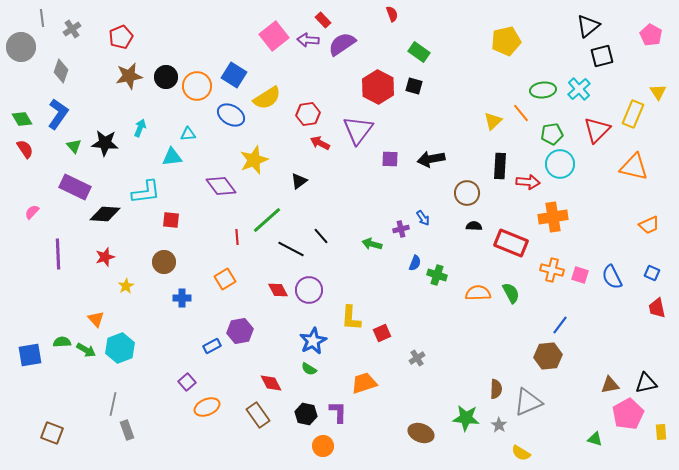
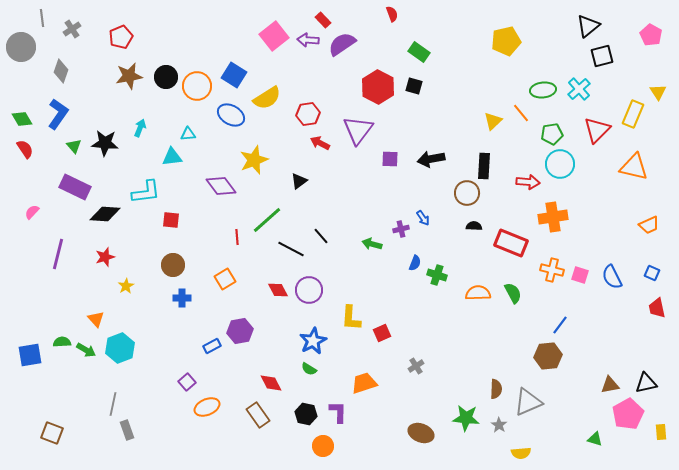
black rectangle at (500, 166): moved 16 px left
purple line at (58, 254): rotated 16 degrees clockwise
brown circle at (164, 262): moved 9 px right, 3 px down
green semicircle at (511, 293): moved 2 px right
gray cross at (417, 358): moved 1 px left, 8 px down
yellow semicircle at (521, 453): rotated 36 degrees counterclockwise
